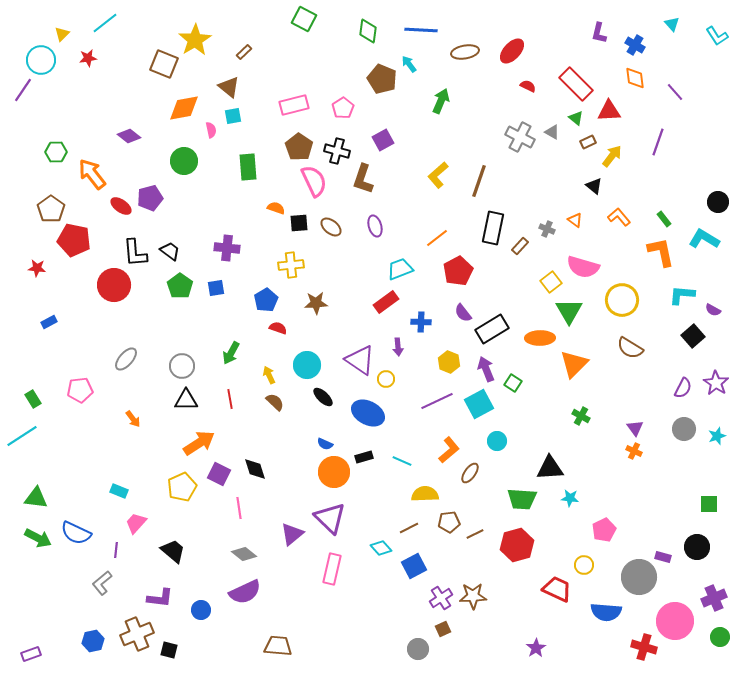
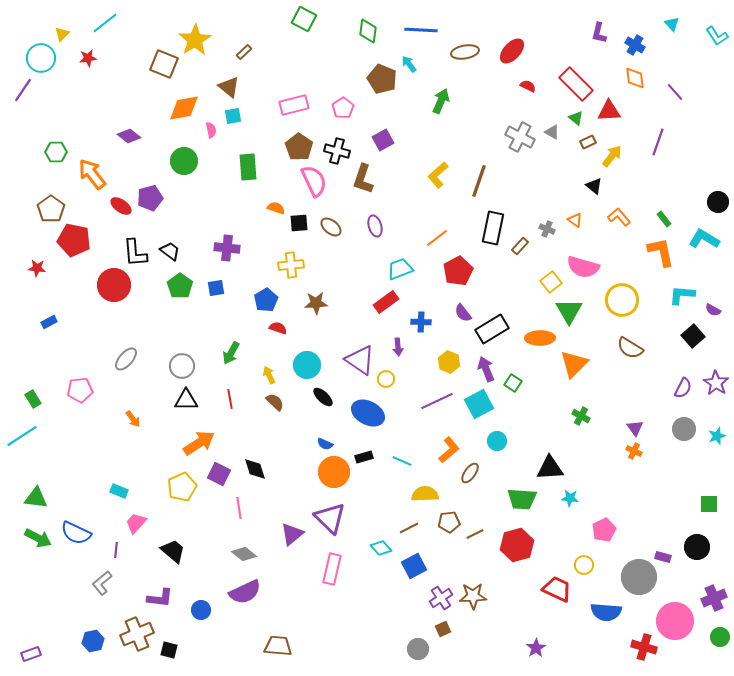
cyan circle at (41, 60): moved 2 px up
